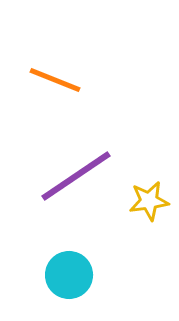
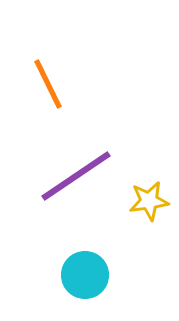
orange line: moved 7 px left, 4 px down; rotated 42 degrees clockwise
cyan circle: moved 16 px right
